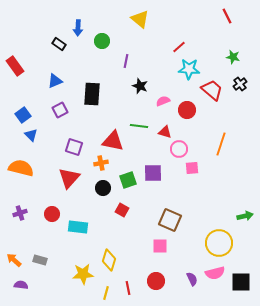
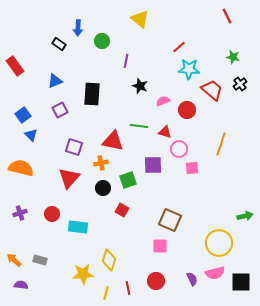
purple square at (153, 173): moved 8 px up
